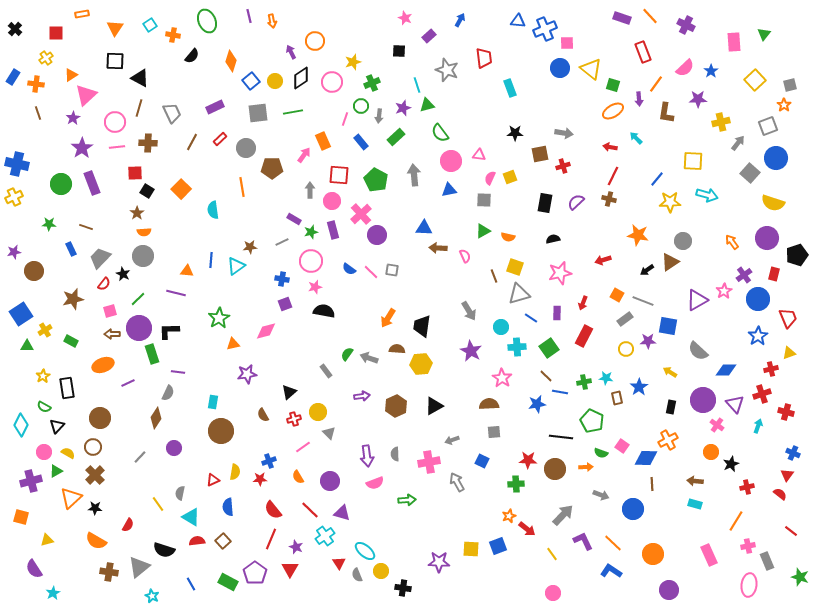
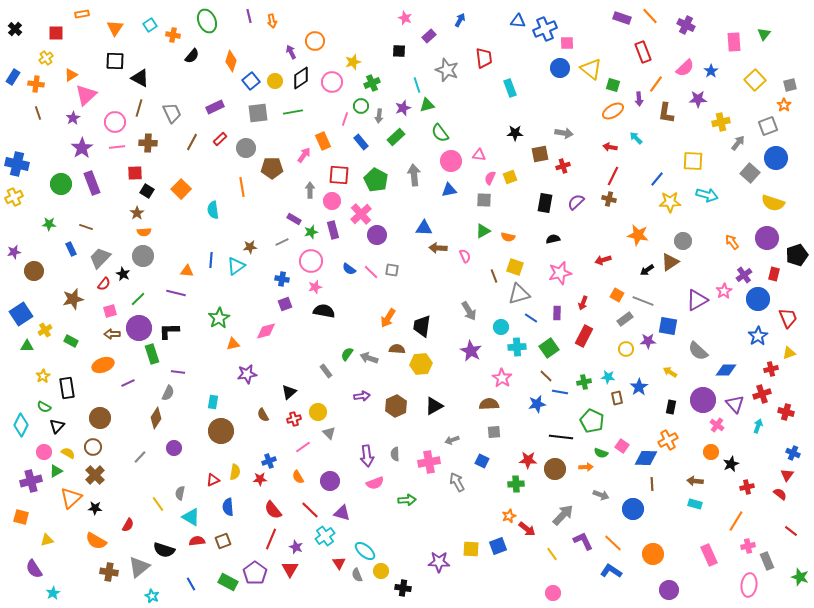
cyan star at (606, 378): moved 2 px right, 1 px up
brown square at (223, 541): rotated 21 degrees clockwise
